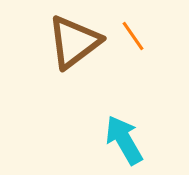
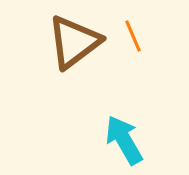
orange line: rotated 12 degrees clockwise
